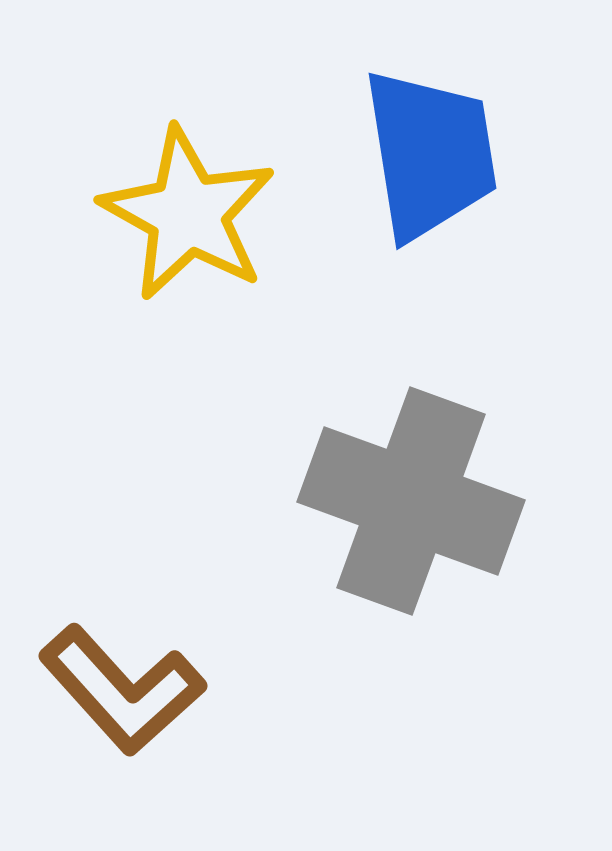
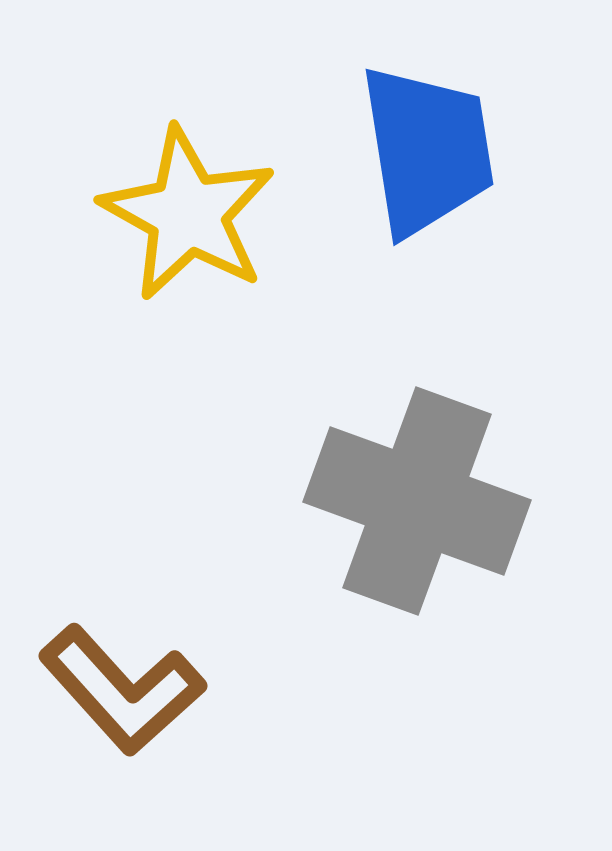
blue trapezoid: moved 3 px left, 4 px up
gray cross: moved 6 px right
